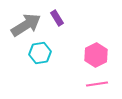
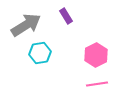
purple rectangle: moved 9 px right, 2 px up
